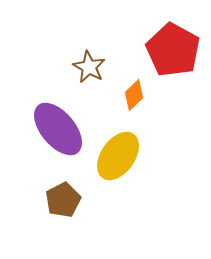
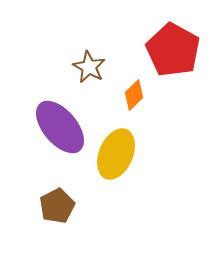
purple ellipse: moved 2 px right, 2 px up
yellow ellipse: moved 2 px left, 2 px up; rotated 12 degrees counterclockwise
brown pentagon: moved 6 px left, 6 px down
